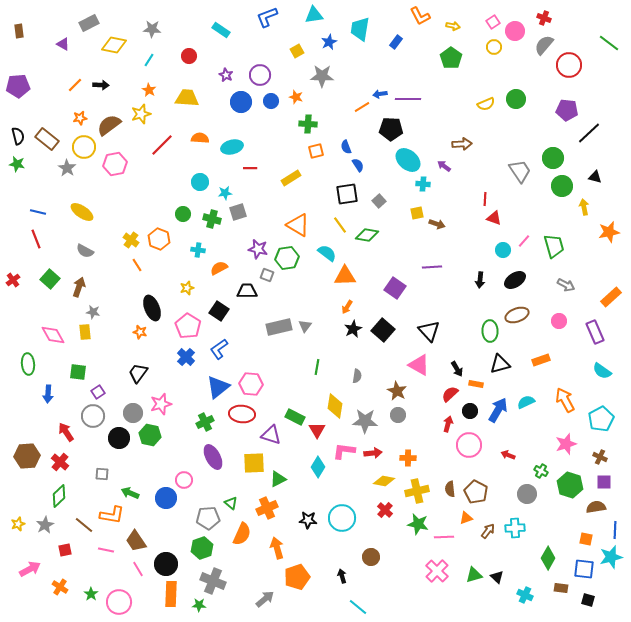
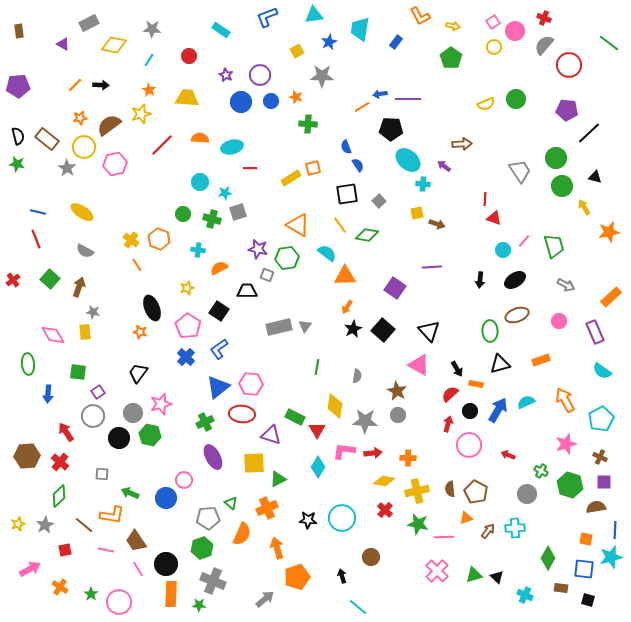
orange square at (316, 151): moved 3 px left, 17 px down
green circle at (553, 158): moved 3 px right
yellow arrow at (584, 207): rotated 21 degrees counterclockwise
